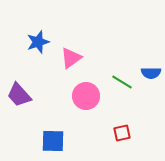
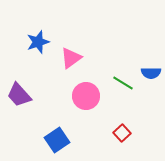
green line: moved 1 px right, 1 px down
red square: rotated 30 degrees counterclockwise
blue square: moved 4 px right, 1 px up; rotated 35 degrees counterclockwise
